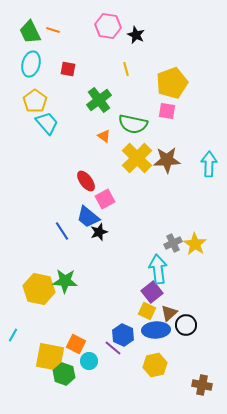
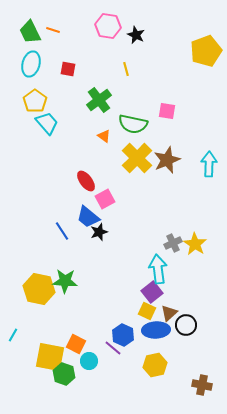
yellow pentagon at (172, 83): moved 34 px right, 32 px up
brown star at (167, 160): rotated 20 degrees counterclockwise
